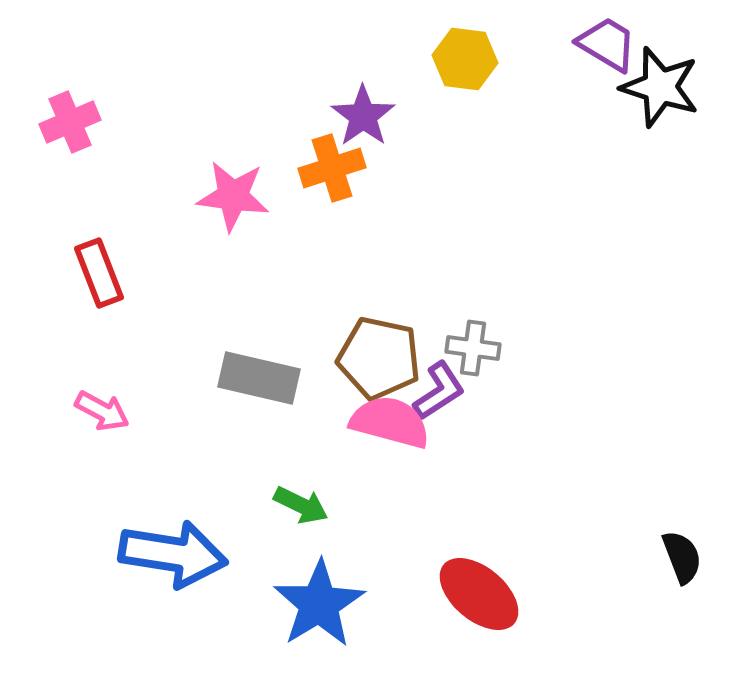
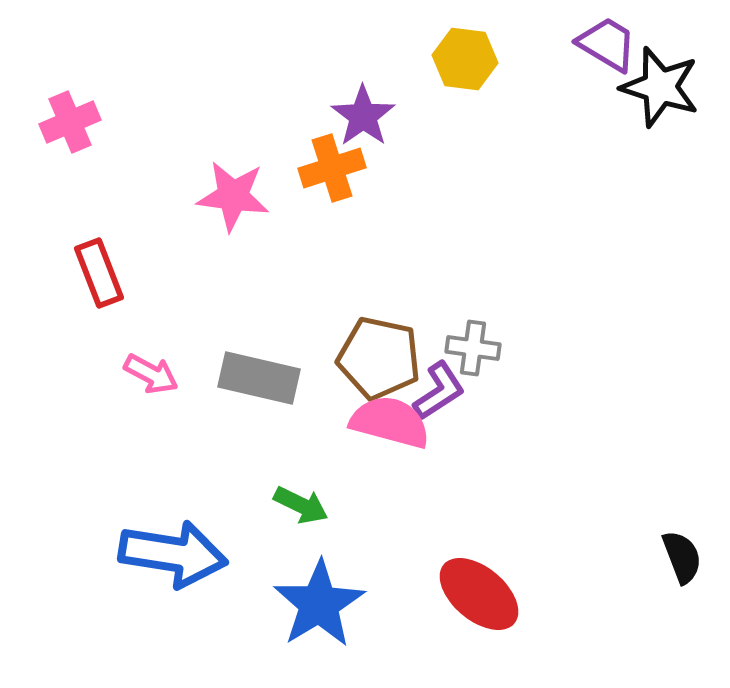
pink arrow: moved 49 px right, 37 px up
